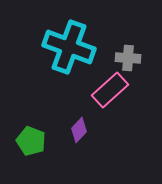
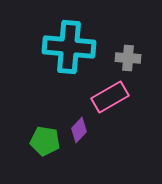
cyan cross: rotated 15 degrees counterclockwise
pink rectangle: moved 7 px down; rotated 12 degrees clockwise
green pentagon: moved 14 px right; rotated 12 degrees counterclockwise
